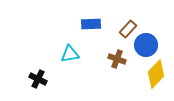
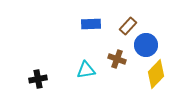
brown rectangle: moved 3 px up
cyan triangle: moved 16 px right, 16 px down
black cross: rotated 36 degrees counterclockwise
